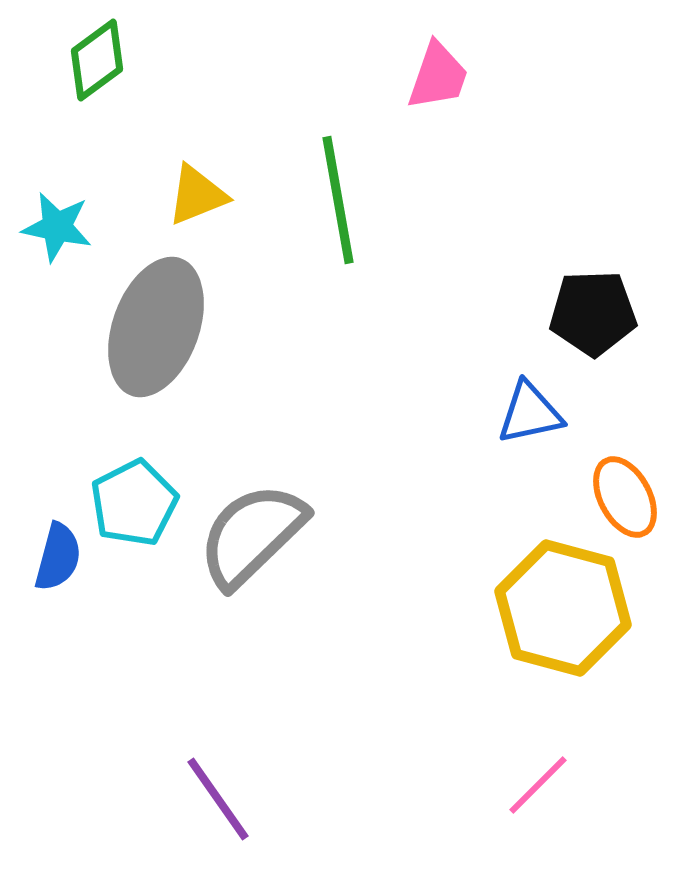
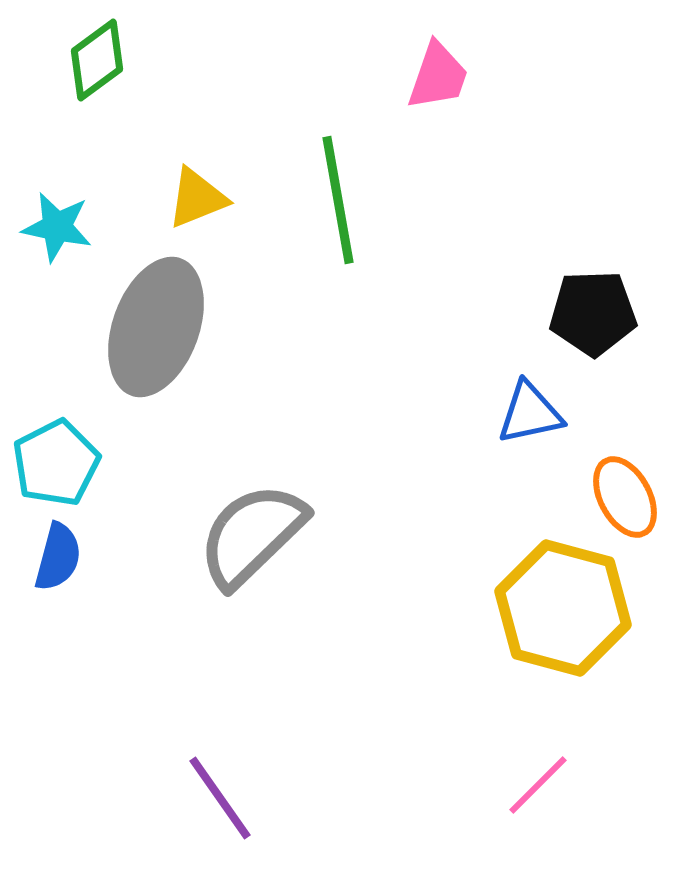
yellow triangle: moved 3 px down
cyan pentagon: moved 78 px left, 40 px up
purple line: moved 2 px right, 1 px up
